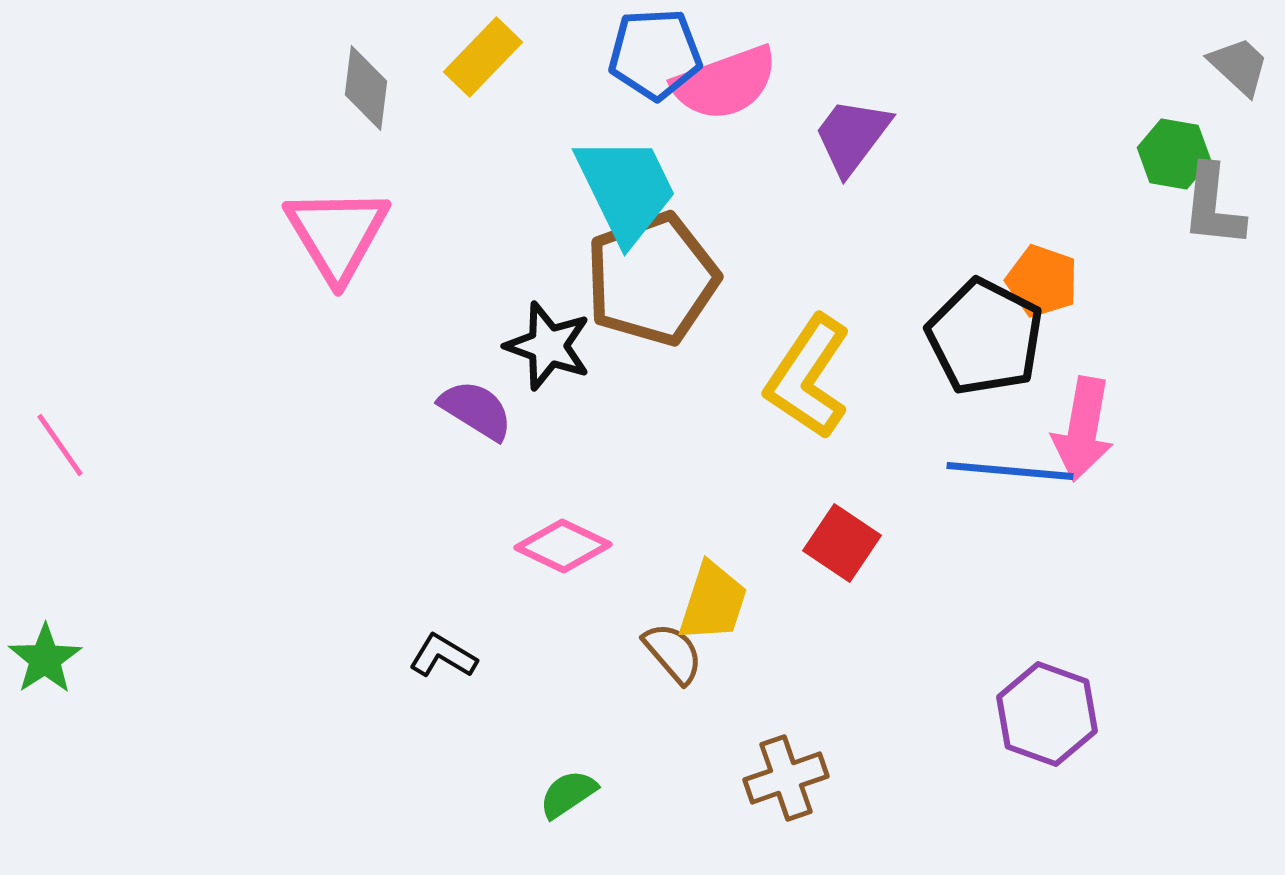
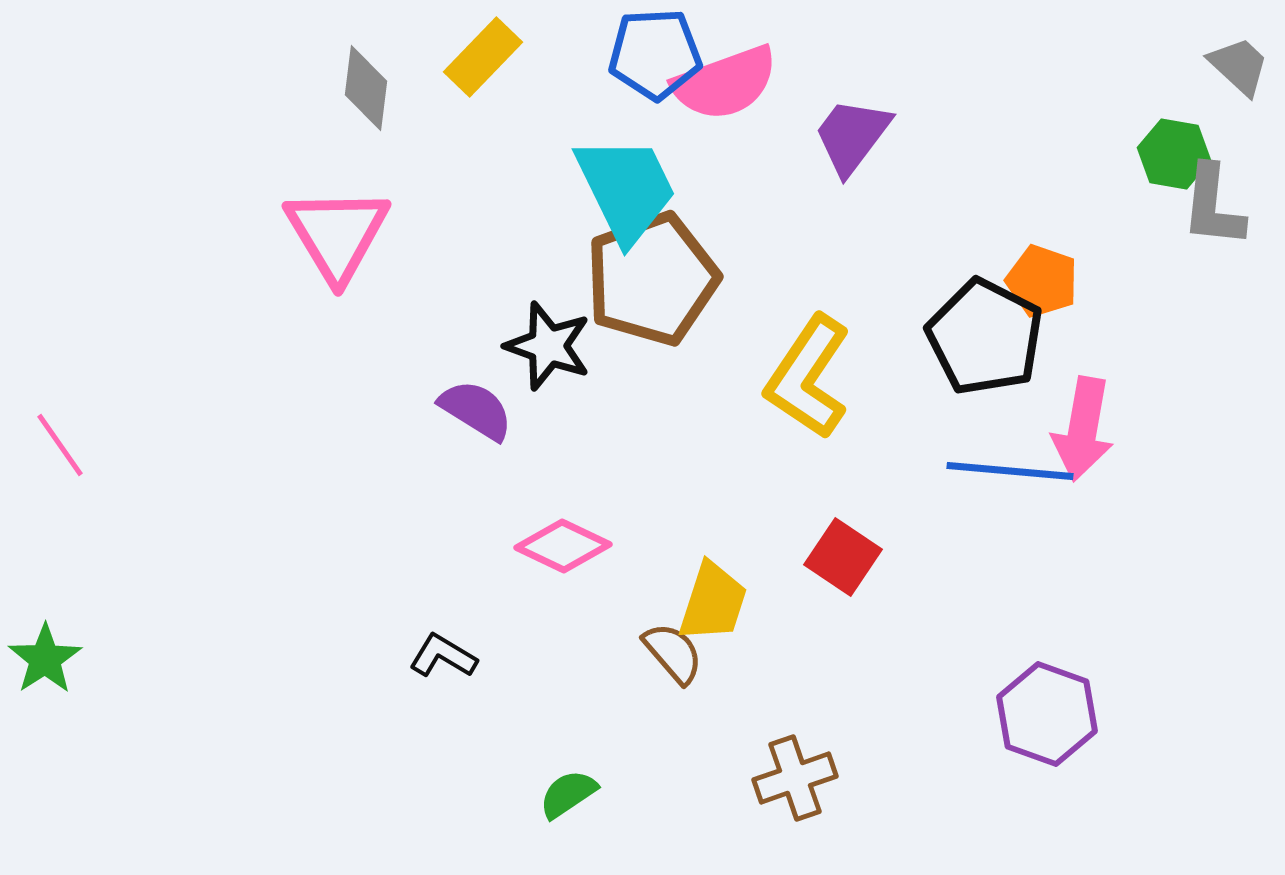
red square: moved 1 px right, 14 px down
brown cross: moved 9 px right
